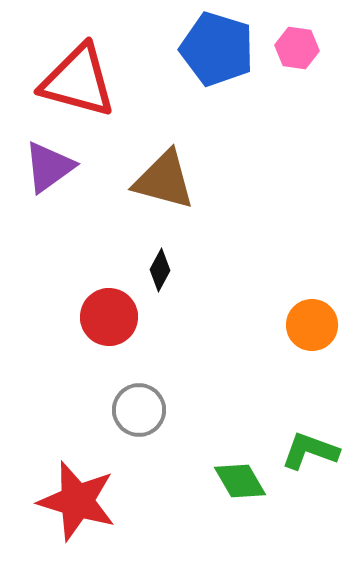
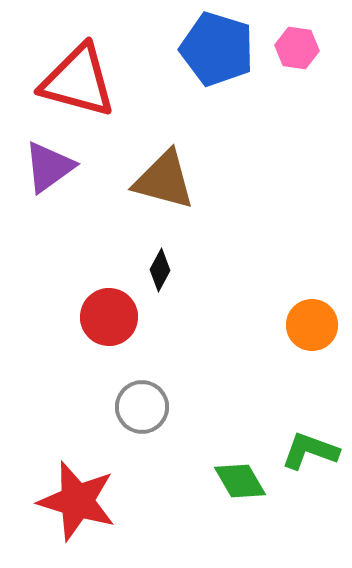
gray circle: moved 3 px right, 3 px up
